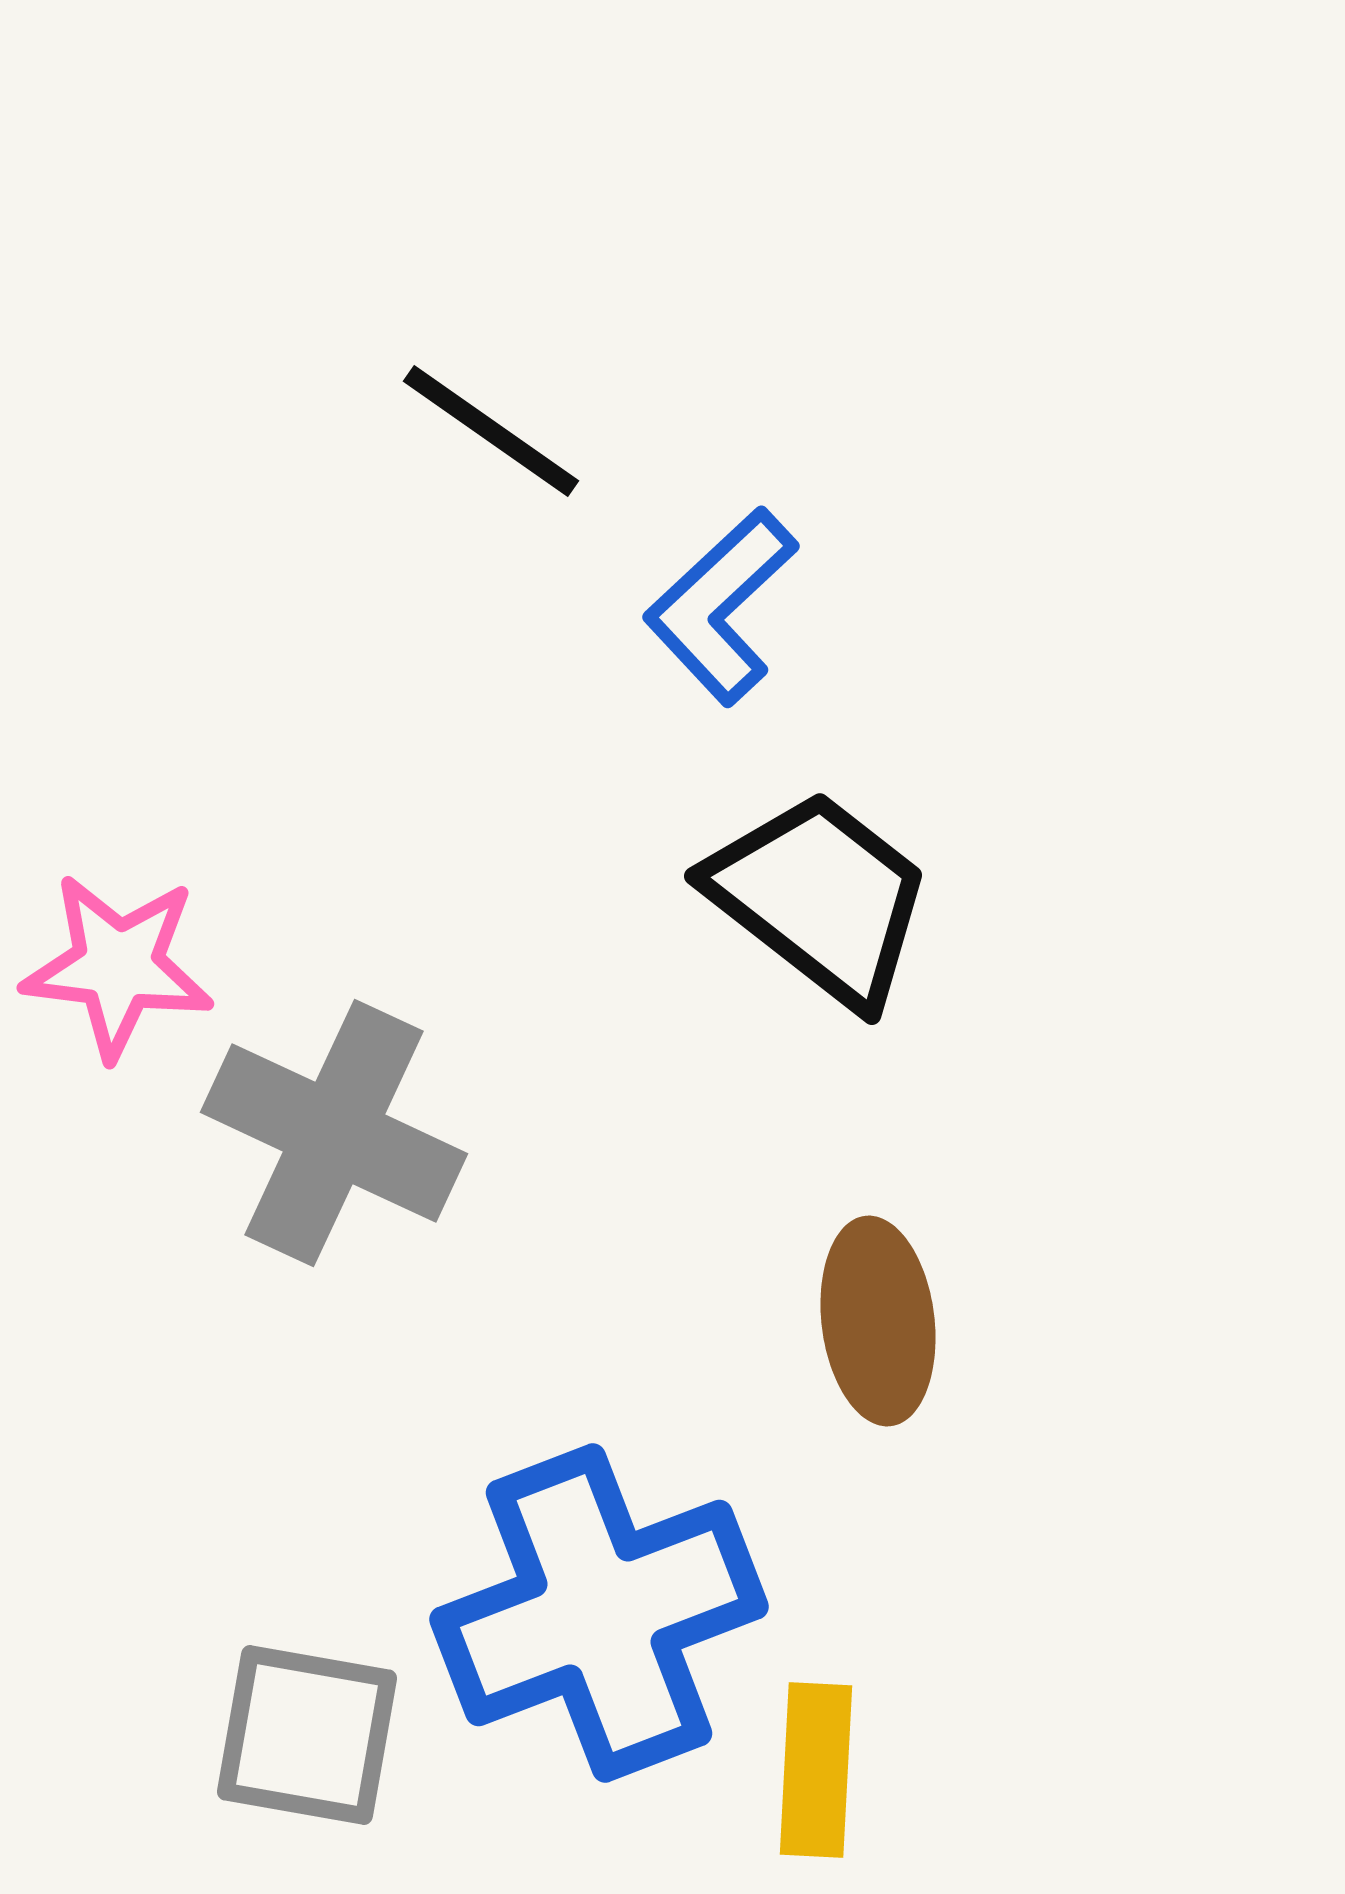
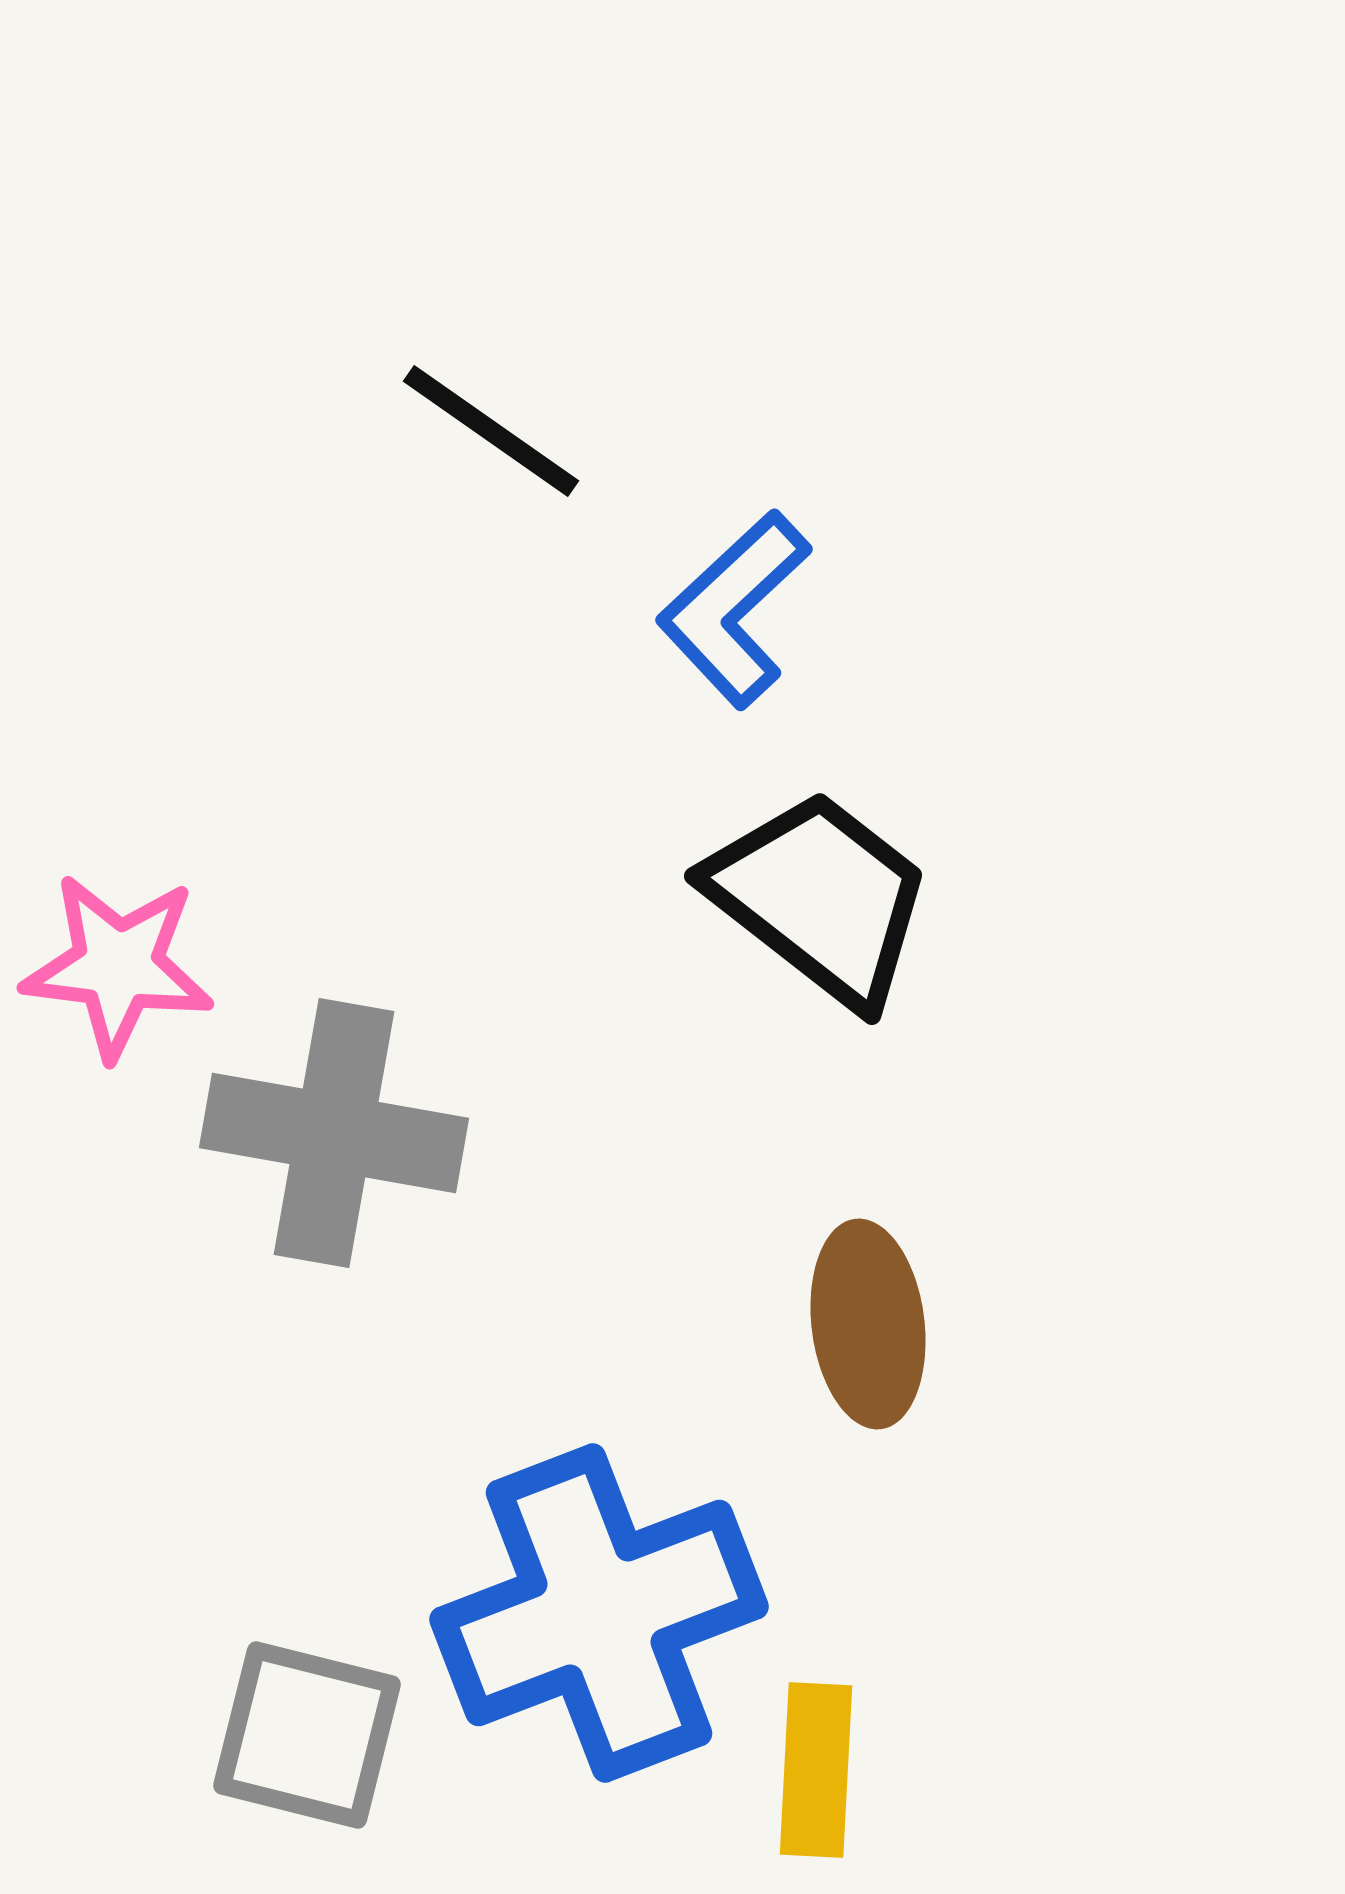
blue L-shape: moved 13 px right, 3 px down
gray cross: rotated 15 degrees counterclockwise
brown ellipse: moved 10 px left, 3 px down
gray square: rotated 4 degrees clockwise
